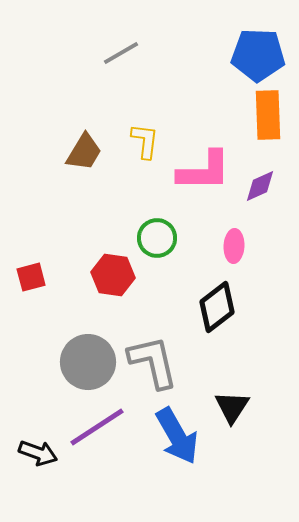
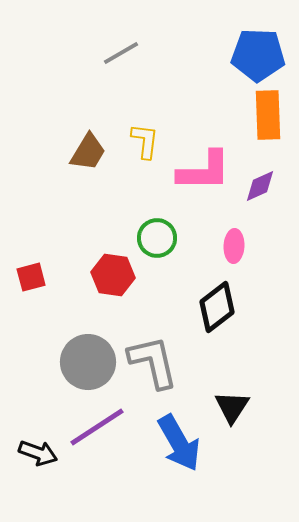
brown trapezoid: moved 4 px right
blue arrow: moved 2 px right, 7 px down
